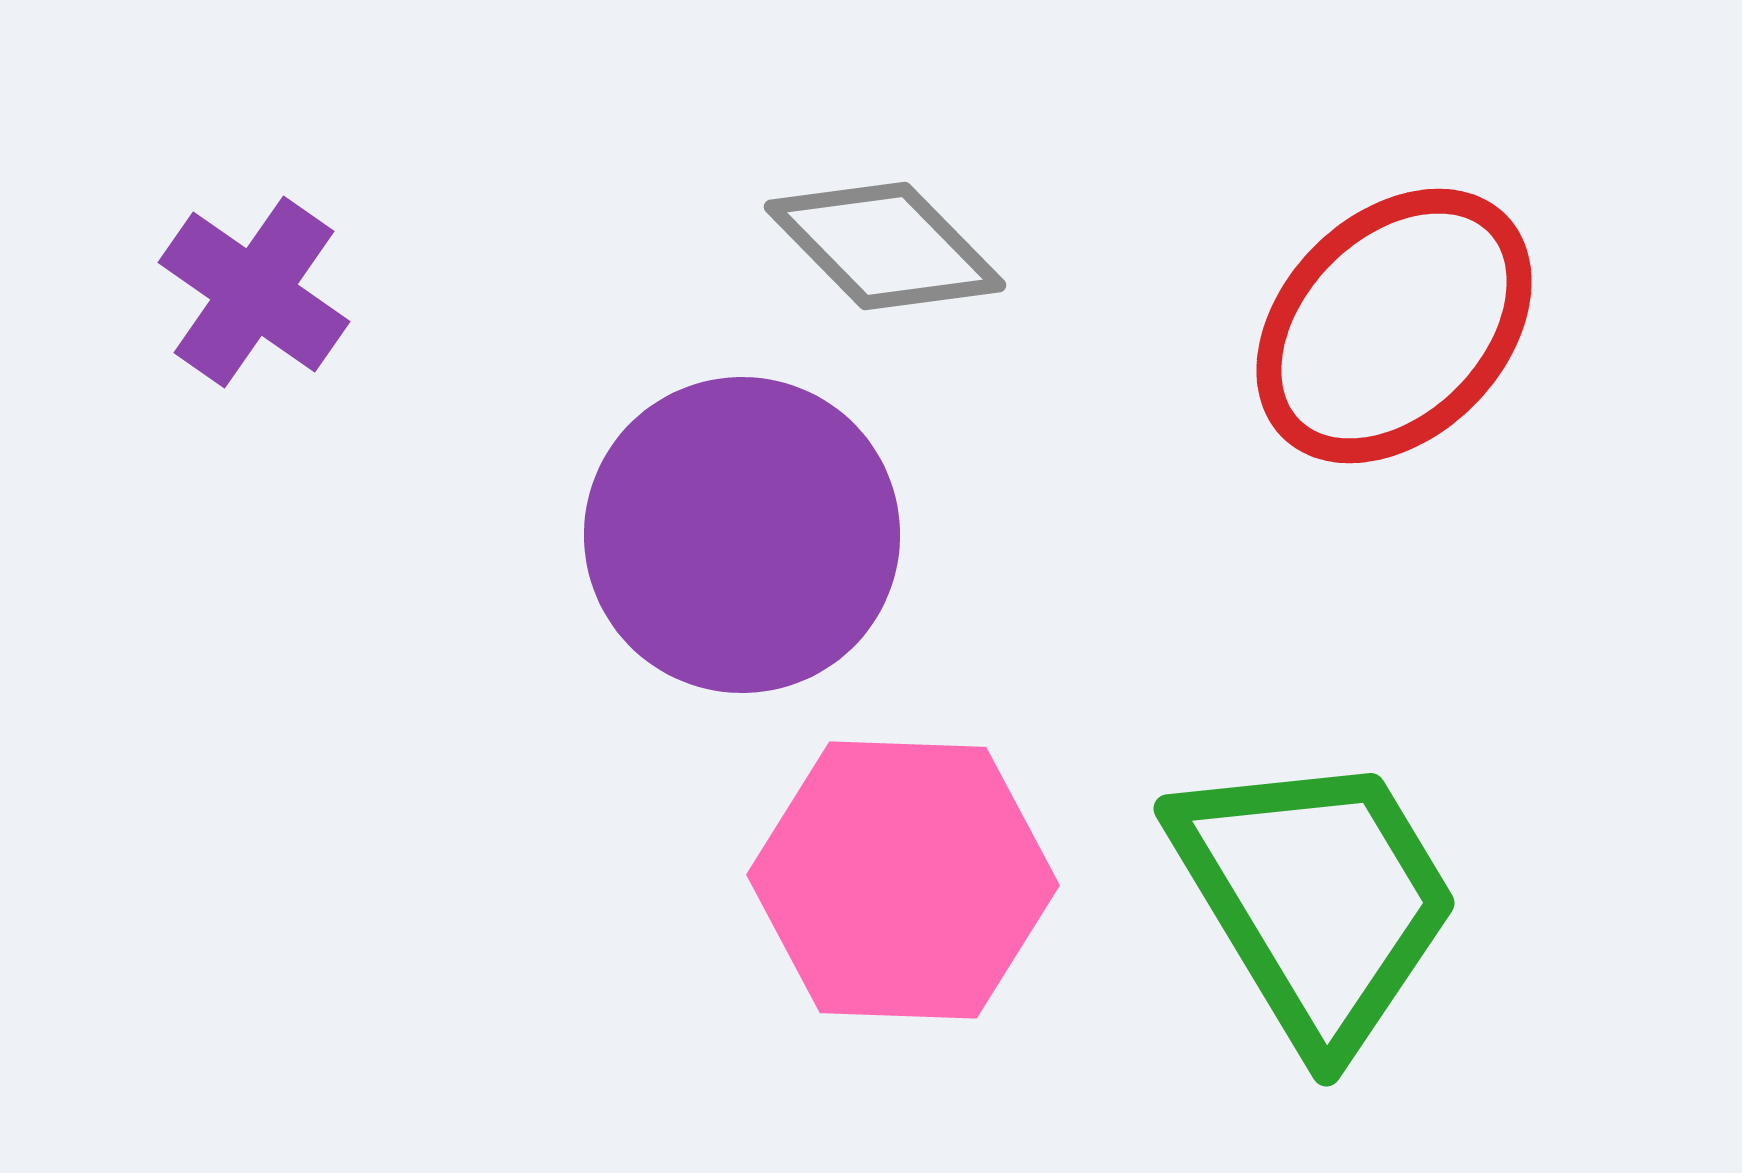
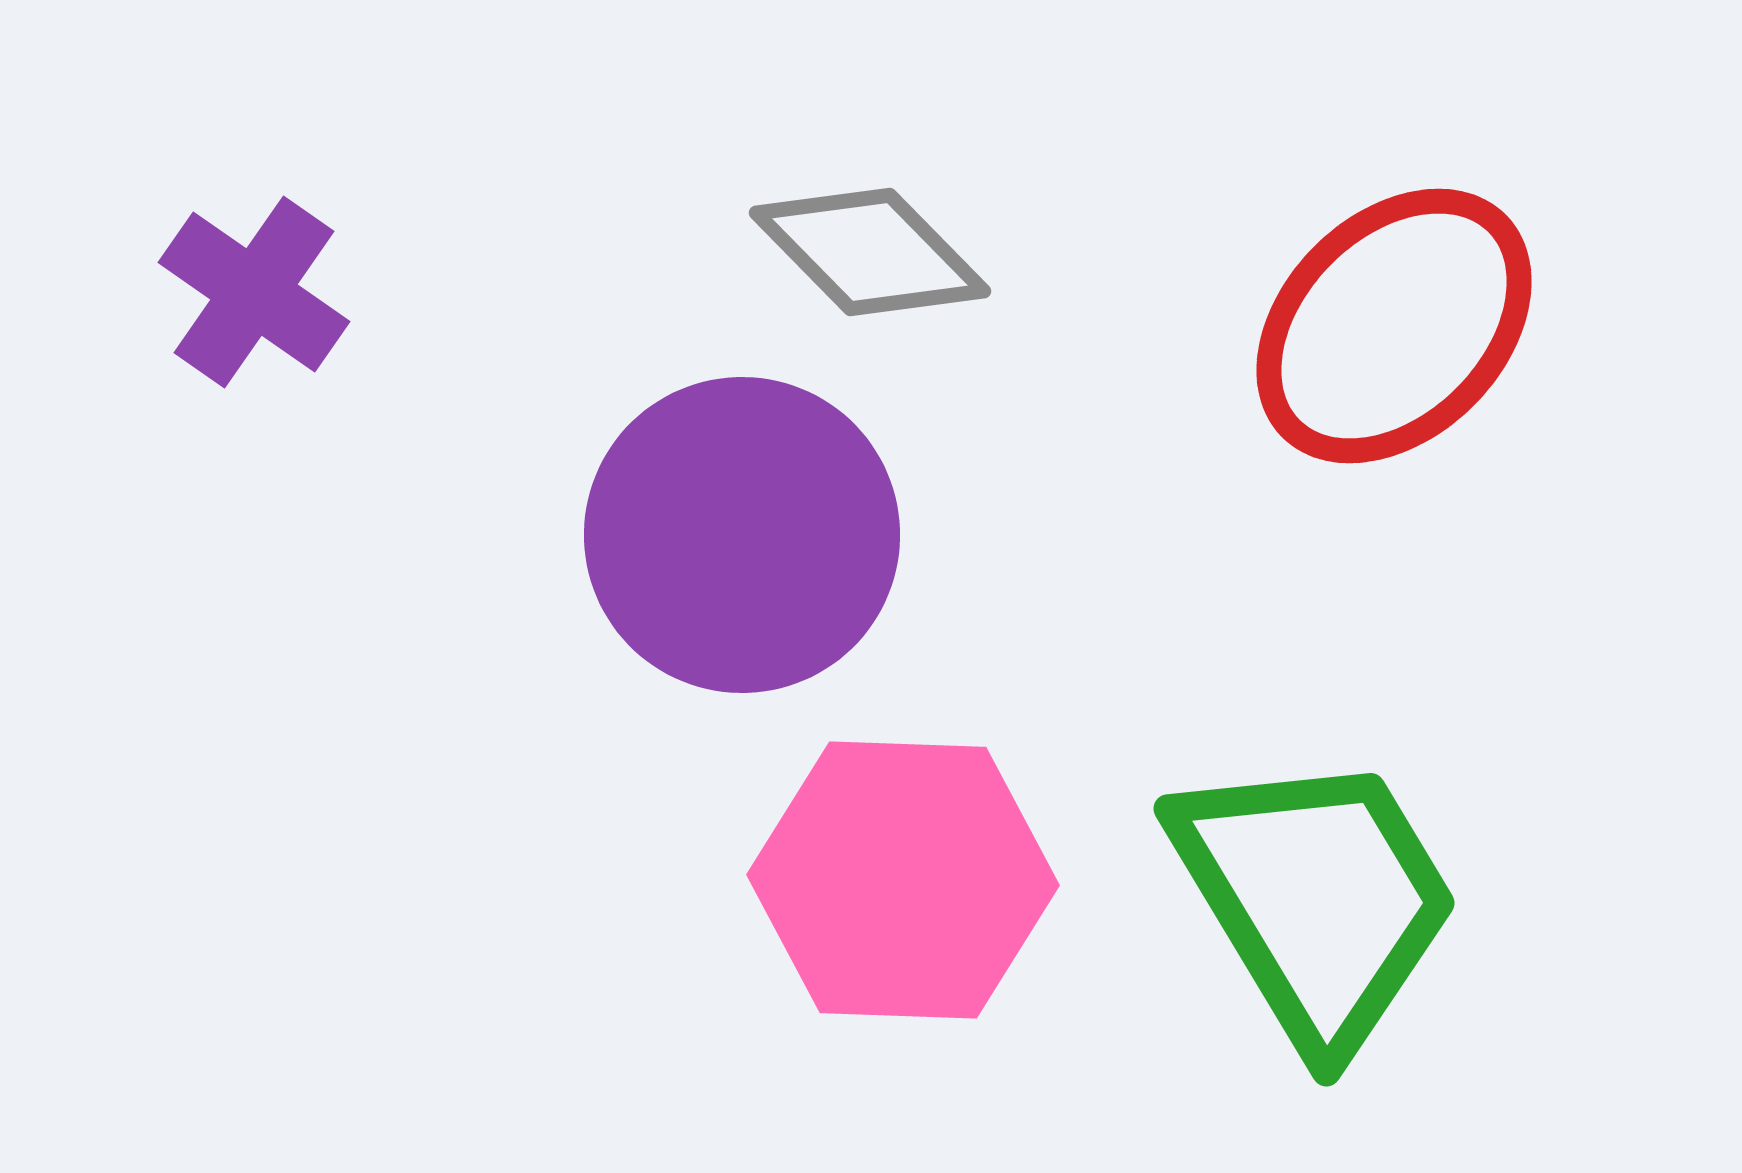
gray diamond: moved 15 px left, 6 px down
